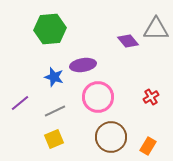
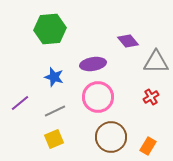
gray triangle: moved 33 px down
purple ellipse: moved 10 px right, 1 px up
